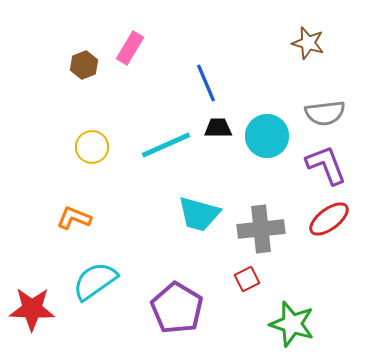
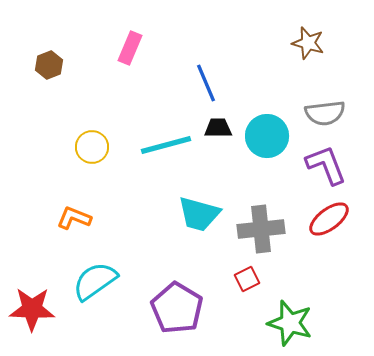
pink rectangle: rotated 8 degrees counterclockwise
brown hexagon: moved 35 px left
cyan line: rotated 9 degrees clockwise
green star: moved 2 px left, 1 px up
